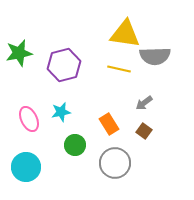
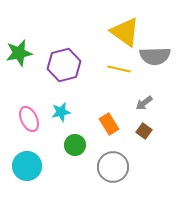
yellow triangle: moved 2 px up; rotated 28 degrees clockwise
gray circle: moved 2 px left, 4 px down
cyan circle: moved 1 px right, 1 px up
